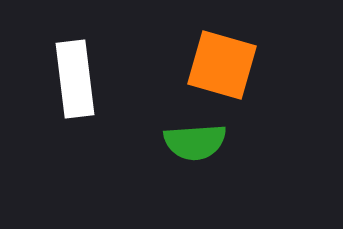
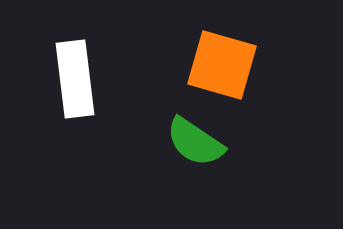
green semicircle: rotated 38 degrees clockwise
